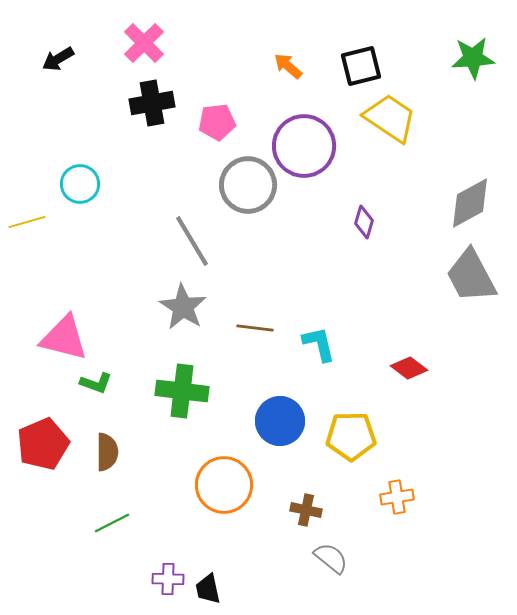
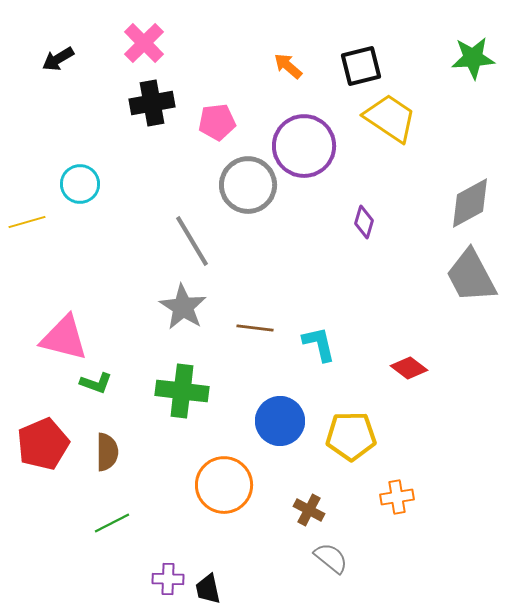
brown cross: moved 3 px right; rotated 16 degrees clockwise
